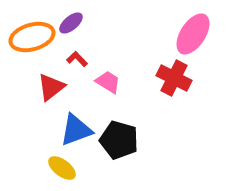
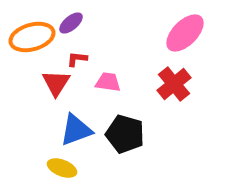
pink ellipse: moved 8 px left, 1 px up; rotated 12 degrees clockwise
red L-shape: rotated 40 degrees counterclockwise
red cross: moved 6 px down; rotated 24 degrees clockwise
pink trapezoid: rotated 24 degrees counterclockwise
red triangle: moved 5 px right, 4 px up; rotated 20 degrees counterclockwise
black pentagon: moved 6 px right, 6 px up
yellow ellipse: rotated 16 degrees counterclockwise
